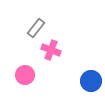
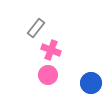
pink circle: moved 23 px right
blue circle: moved 2 px down
